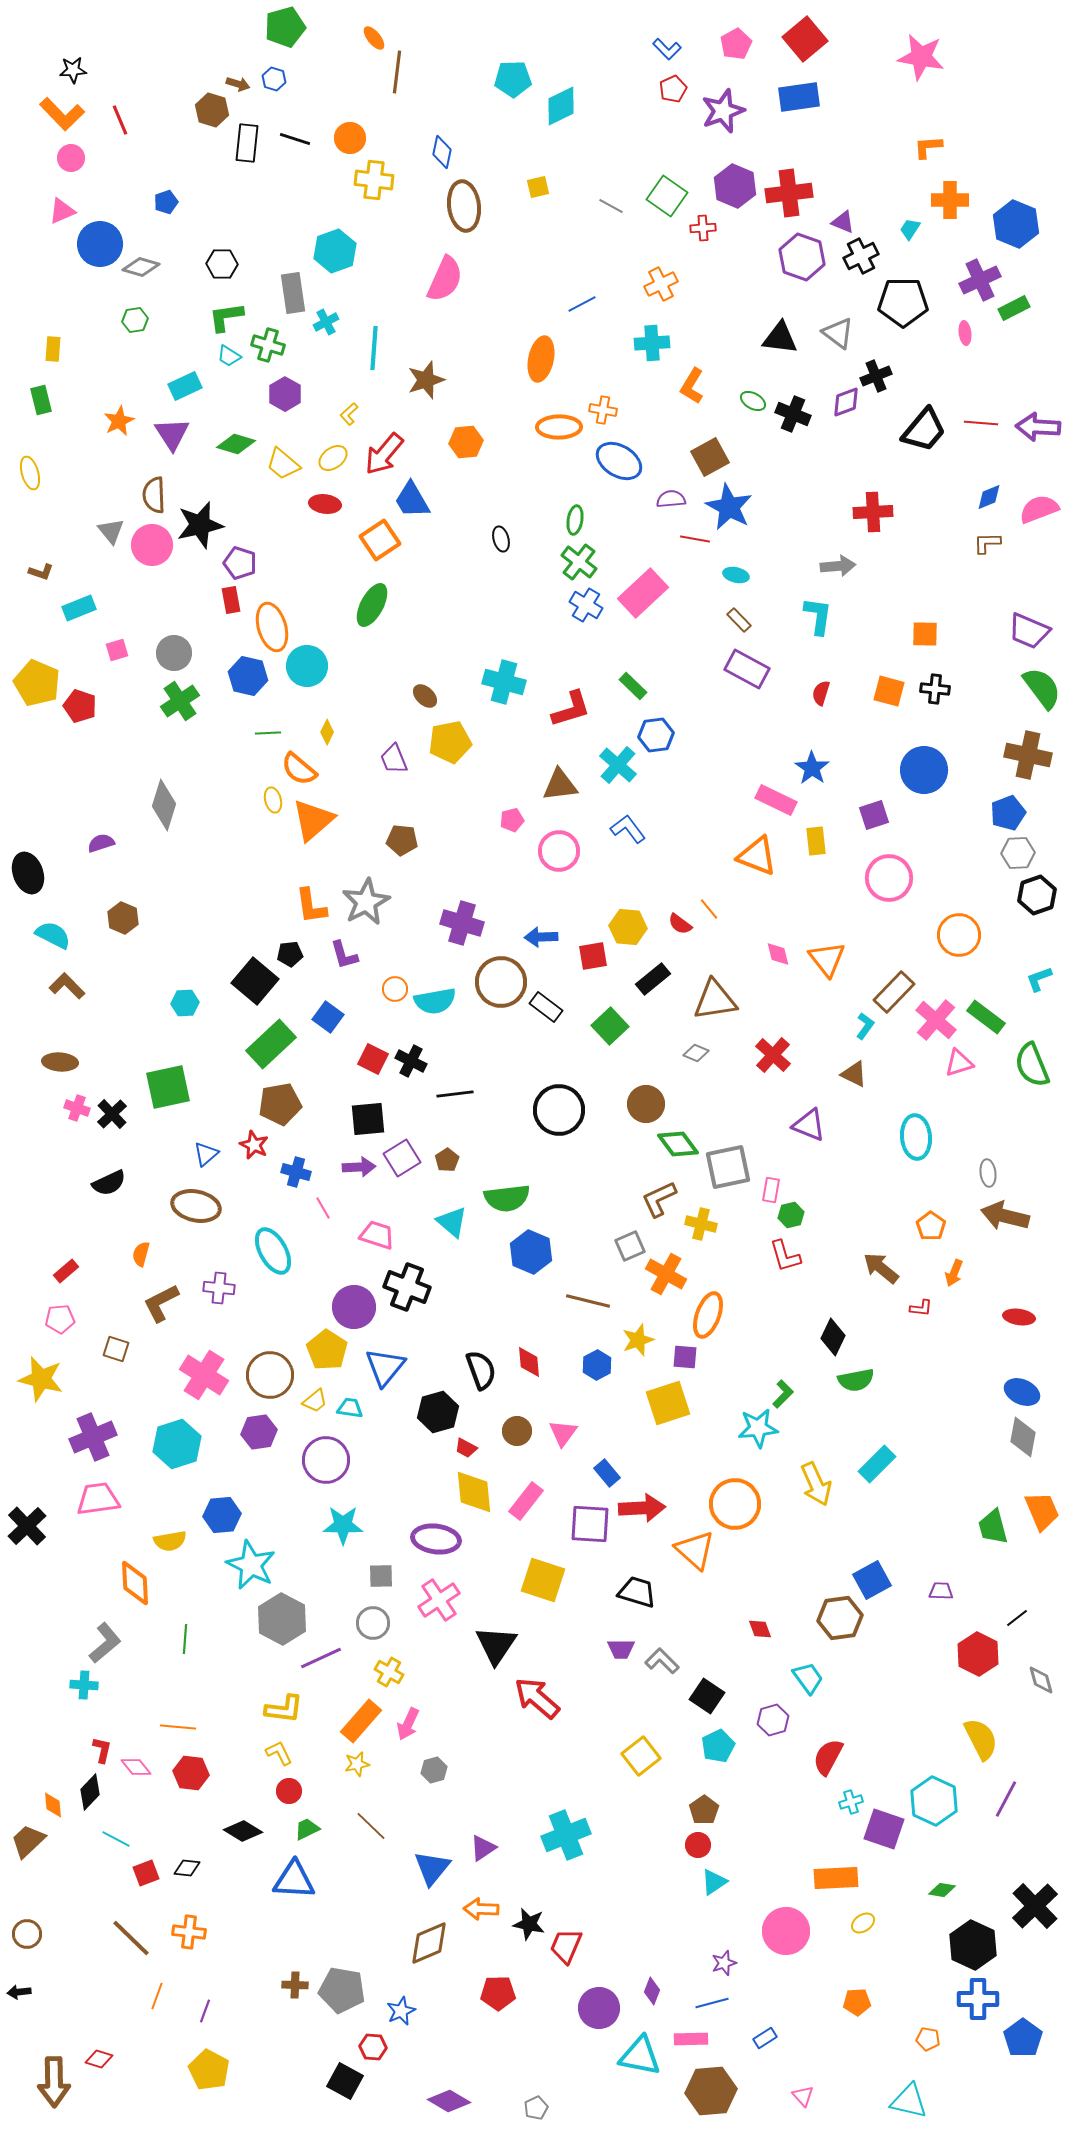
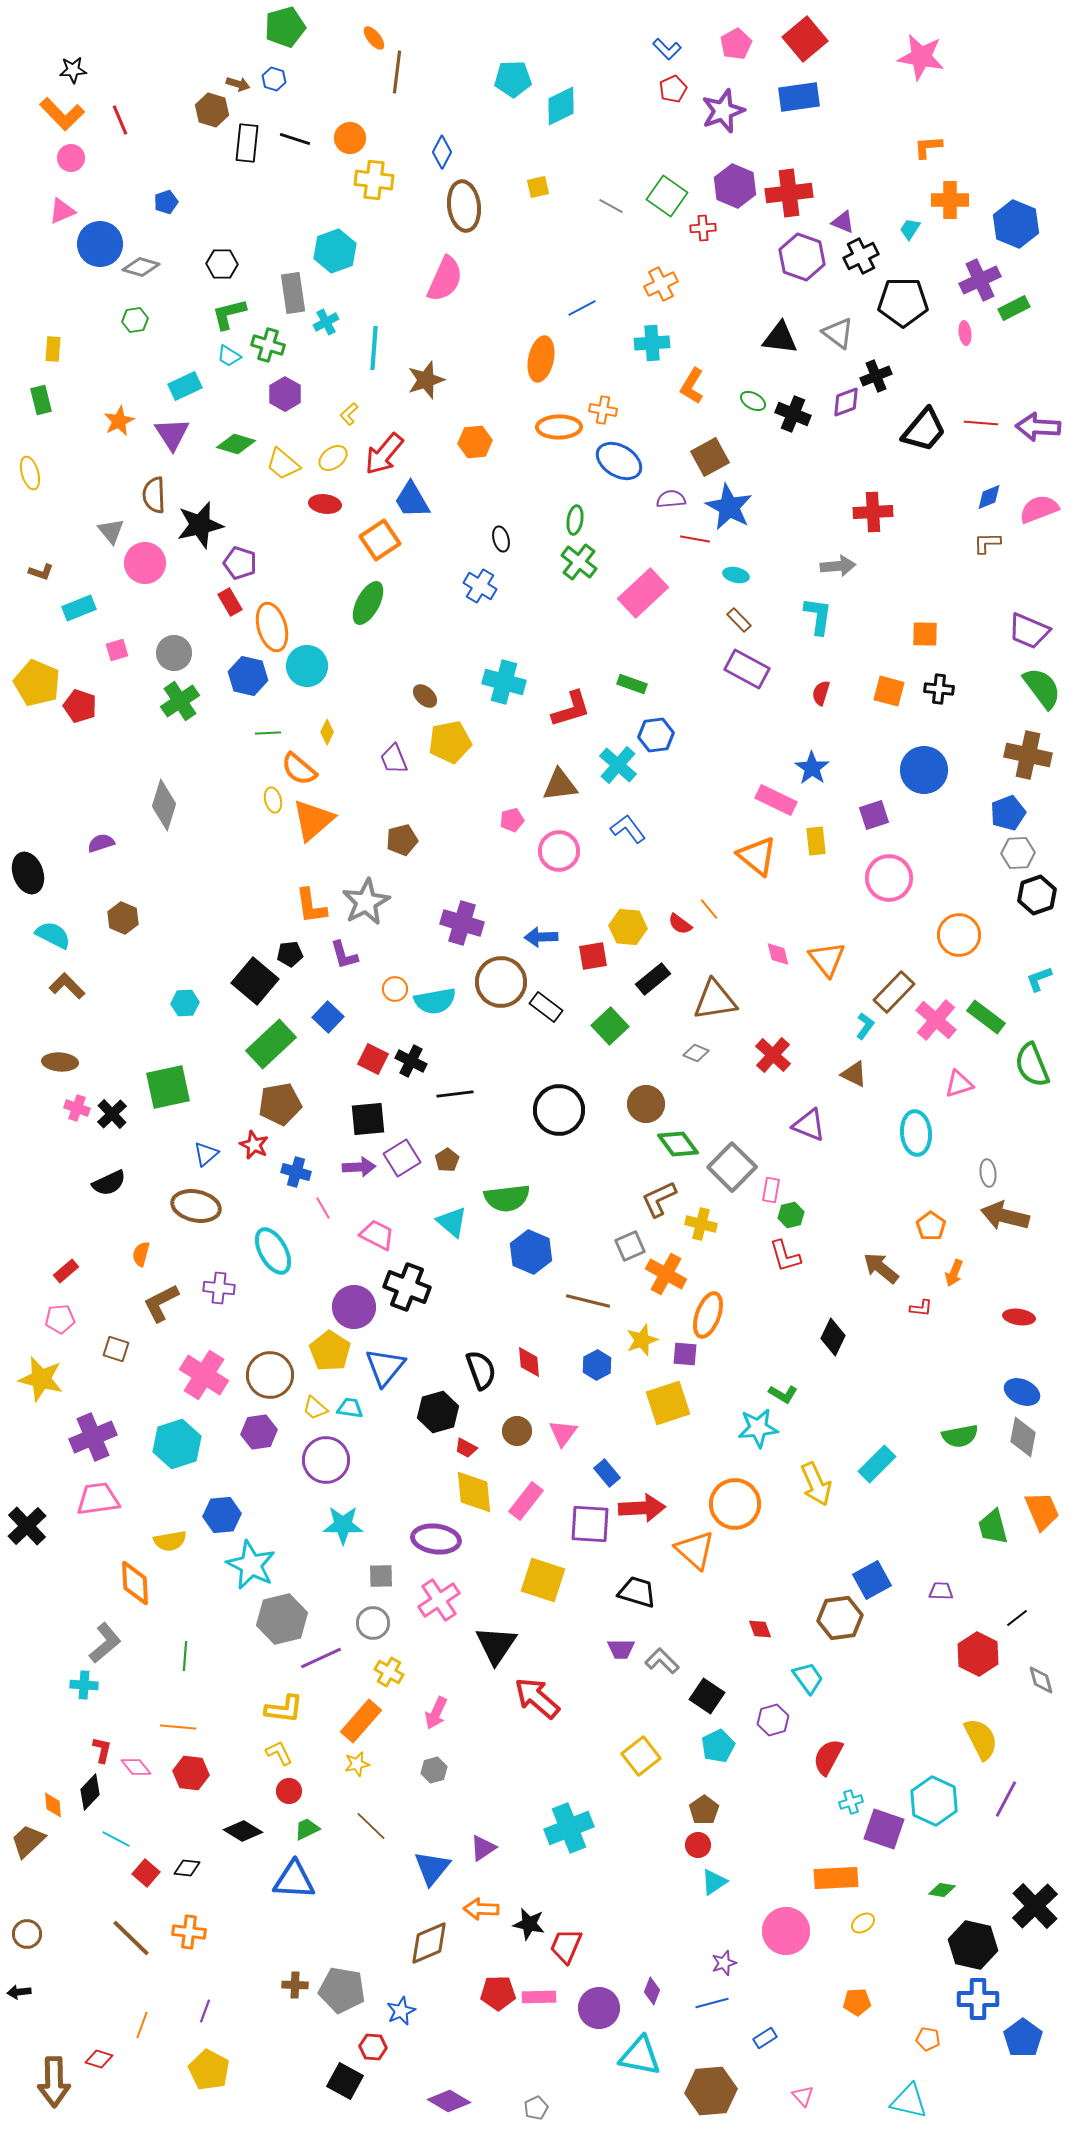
blue diamond at (442, 152): rotated 16 degrees clockwise
blue line at (582, 304): moved 4 px down
green L-shape at (226, 317): moved 3 px right, 3 px up; rotated 6 degrees counterclockwise
orange hexagon at (466, 442): moved 9 px right
pink circle at (152, 545): moved 7 px left, 18 px down
red rectangle at (231, 600): moved 1 px left, 2 px down; rotated 20 degrees counterclockwise
green ellipse at (372, 605): moved 4 px left, 2 px up
blue cross at (586, 605): moved 106 px left, 19 px up
green rectangle at (633, 686): moved 1 px left, 2 px up; rotated 24 degrees counterclockwise
black cross at (935, 689): moved 4 px right
brown pentagon at (402, 840): rotated 20 degrees counterclockwise
orange triangle at (757, 856): rotated 18 degrees clockwise
blue square at (328, 1017): rotated 8 degrees clockwise
pink triangle at (959, 1063): moved 21 px down
cyan ellipse at (916, 1137): moved 4 px up
gray square at (728, 1167): moved 4 px right; rotated 33 degrees counterclockwise
pink trapezoid at (377, 1235): rotated 9 degrees clockwise
yellow star at (638, 1340): moved 4 px right
yellow pentagon at (327, 1350): moved 3 px right, 1 px down
purple square at (685, 1357): moved 3 px up
green semicircle at (856, 1380): moved 104 px right, 56 px down
green L-shape at (783, 1394): rotated 76 degrees clockwise
yellow trapezoid at (315, 1401): moved 7 px down; rotated 80 degrees clockwise
gray hexagon at (282, 1619): rotated 18 degrees clockwise
green line at (185, 1639): moved 17 px down
pink arrow at (408, 1724): moved 28 px right, 11 px up
cyan cross at (566, 1835): moved 3 px right, 7 px up
red square at (146, 1873): rotated 28 degrees counterclockwise
black hexagon at (973, 1945): rotated 12 degrees counterclockwise
orange line at (157, 1996): moved 15 px left, 29 px down
pink rectangle at (691, 2039): moved 152 px left, 42 px up
